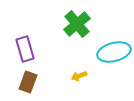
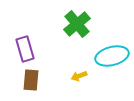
cyan ellipse: moved 2 px left, 4 px down
brown rectangle: moved 3 px right, 2 px up; rotated 15 degrees counterclockwise
